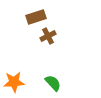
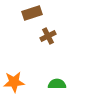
brown rectangle: moved 4 px left, 4 px up
green semicircle: moved 4 px right, 1 px down; rotated 48 degrees counterclockwise
